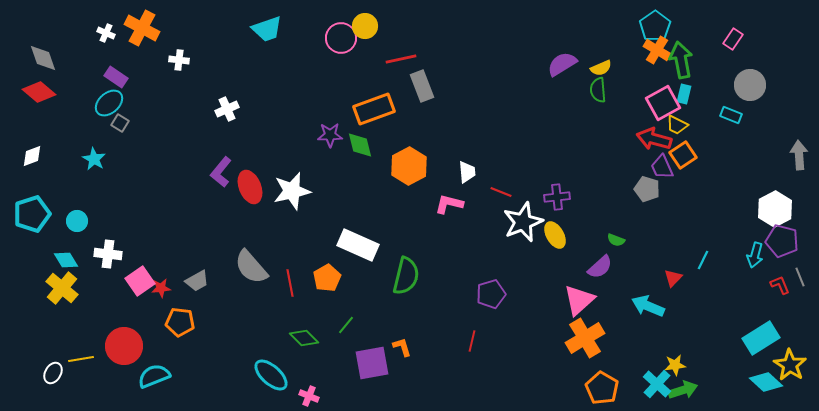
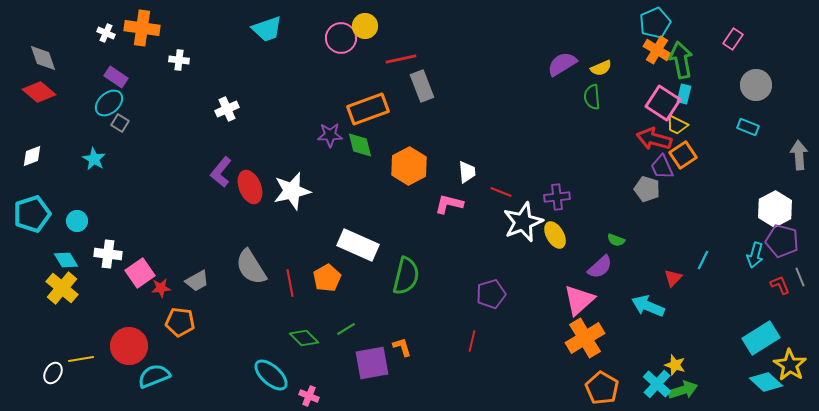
cyan pentagon at (655, 26): moved 3 px up; rotated 12 degrees clockwise
orange cross at (142, 28): rotated 20 degrees counterclockwise
gray circle at (750, 85): moved 6 px right
green semicircle at (598, 90): moved 6 px left, 7 px down
pink square at (663, 103): rotated 28 degrees counterclockwise
orange rectangle at (374, 109): moved 6 px left
cyan rectangle at (731, 115): moved 17 px right, 12 px down
gray semicircle at (251, 267): rotated 9 degrees clockwise
pink square at (140, 281): moved 8 px up
green line at (346, 325): moved 4 px down; rotated 18 degrees clockwise
red circle at (124, 346): moved 5 px right
yellow star at (675, 365): rotated 25 degrees clockwise
